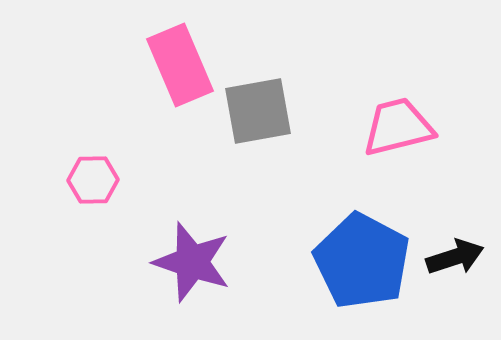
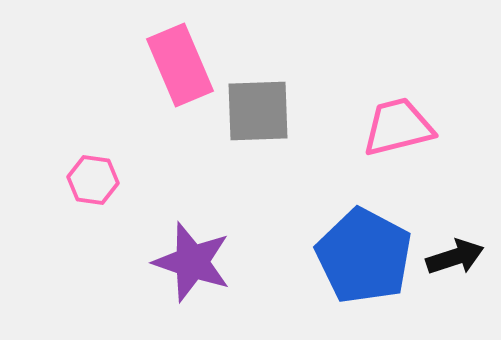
gray square: rotated 8 degrees clockwise
pink hexagon: rotated 9 degrees clockwise
blue pentagon: moved 2 px right, 5 px up
